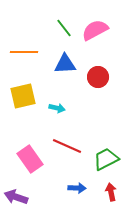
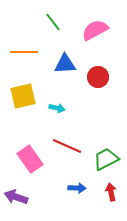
green line: moved 11 px left, 6 px up
